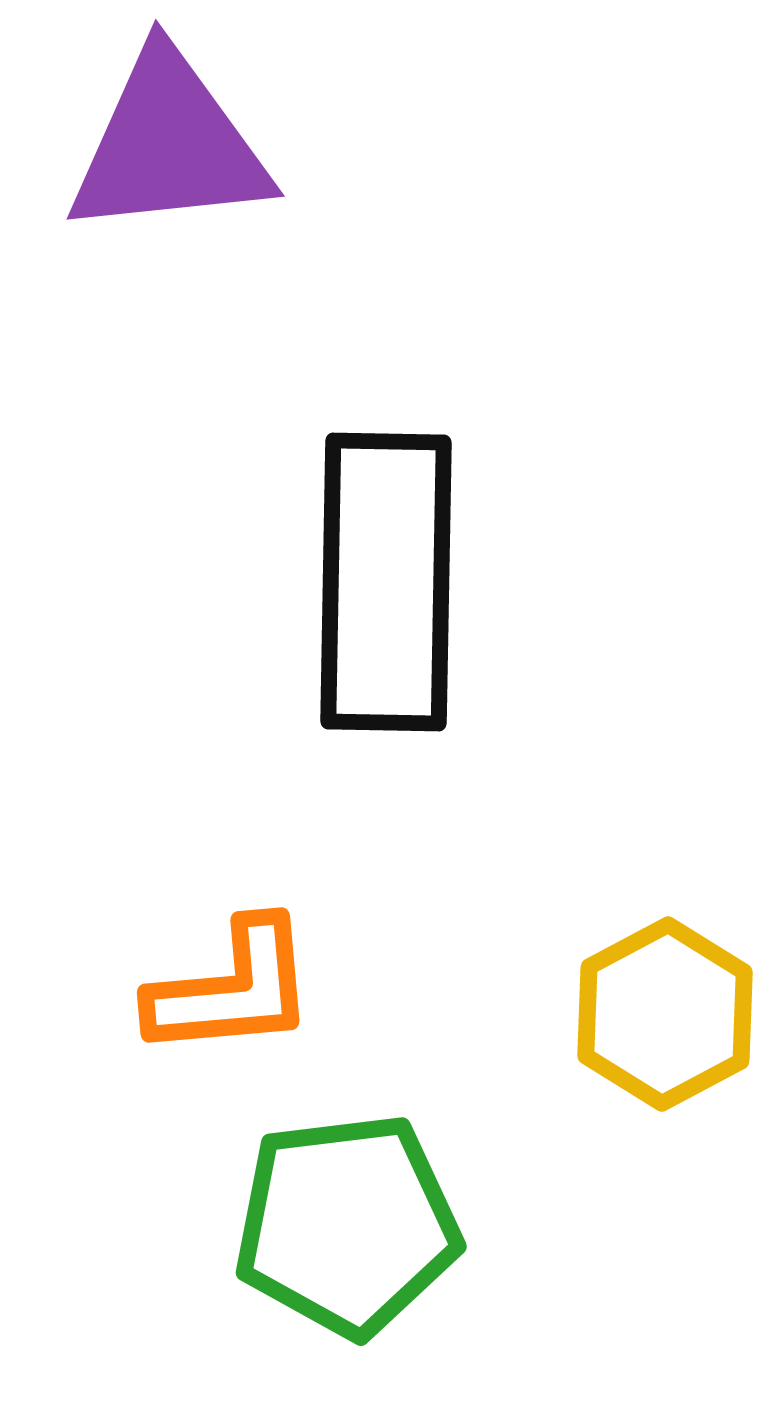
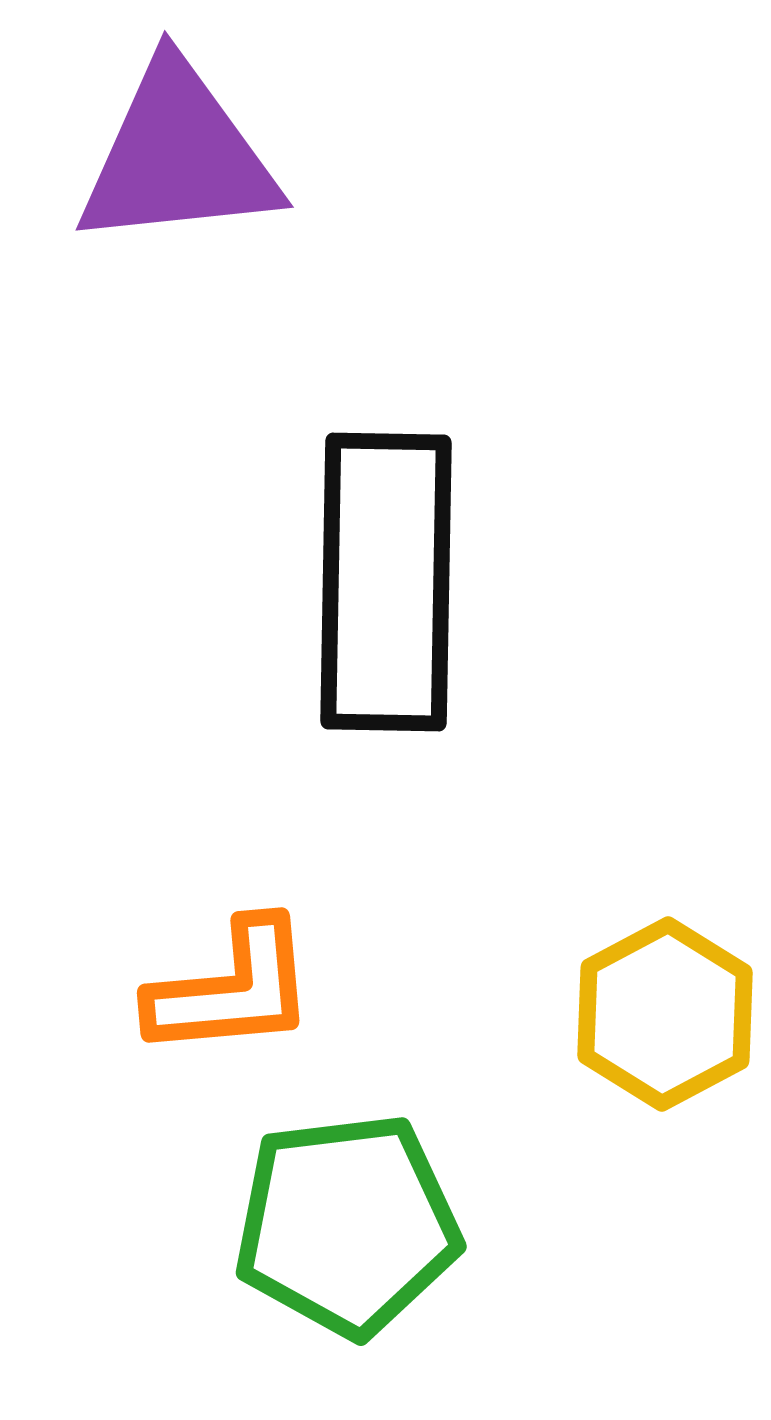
purple triangle: moved 9 px right, 11 px down
